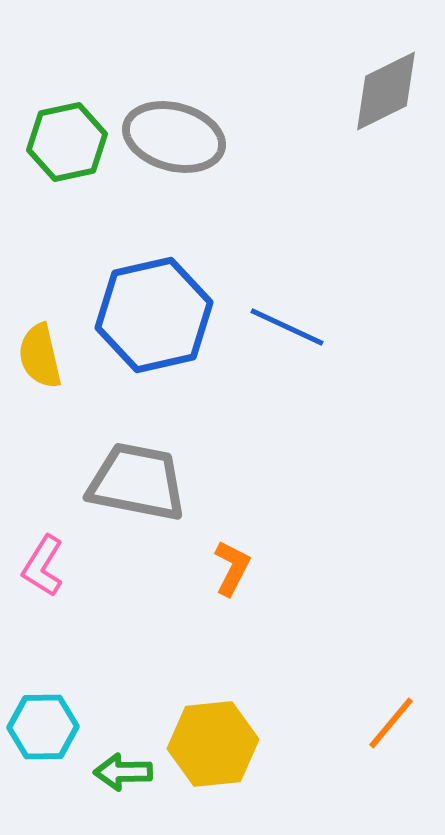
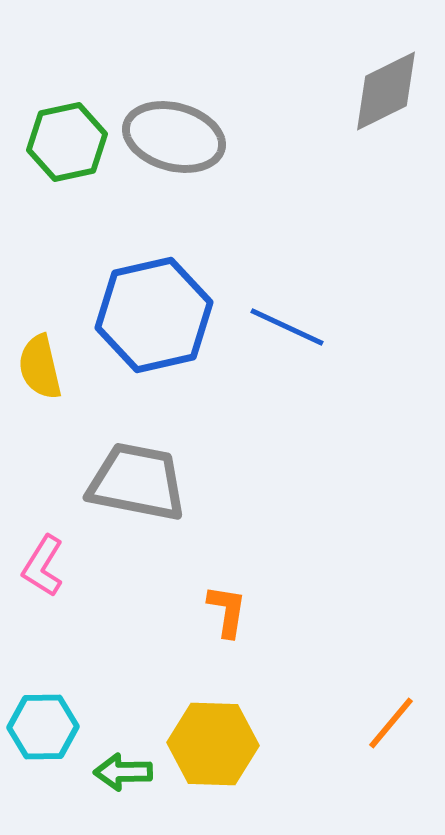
yellow semicircle: moved 11 px down
orange L-shape: moved 5 px left, 43 px down; rotated 18 degrees counterclockwise
yellow hexagon: rotated 8 degrees clockwise
